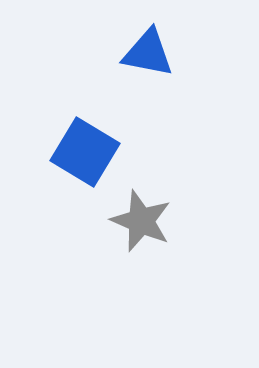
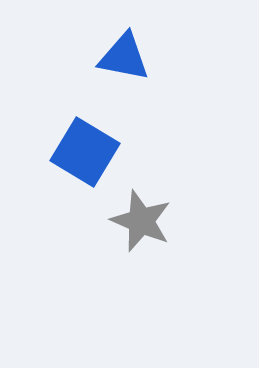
blue triangle: moved 24 px left, 4 px down
